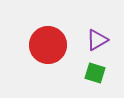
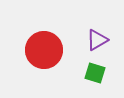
red circle: moved 4 px left, 5 px down
